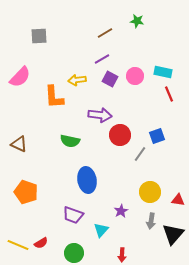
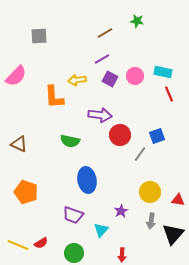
pink semicircle: moved 4 px left, 1 px up
